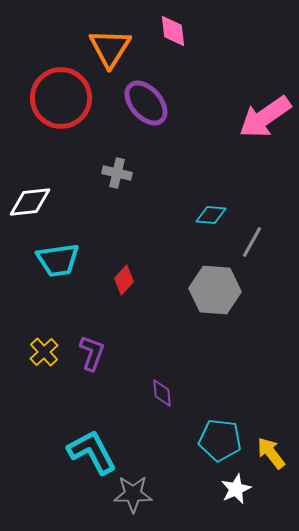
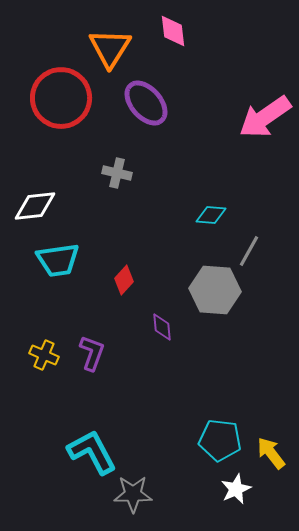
white diamond: moved 5 px right, 4 px down
gray line: moved 3 px left, 9 px down
yellow cross: moved 3 px down; rotated 24 degrees counterclockwise
purple diamond: moved 66 px up
